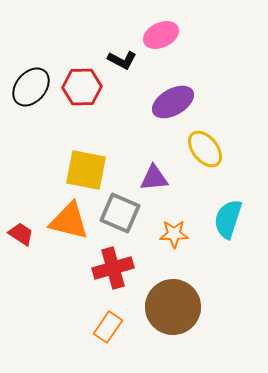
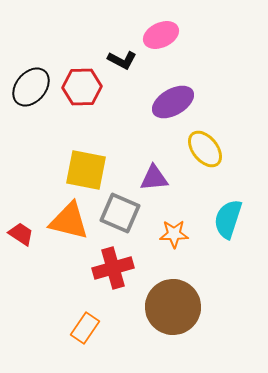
orange rectangle: moved 23 px left, 1 px down
